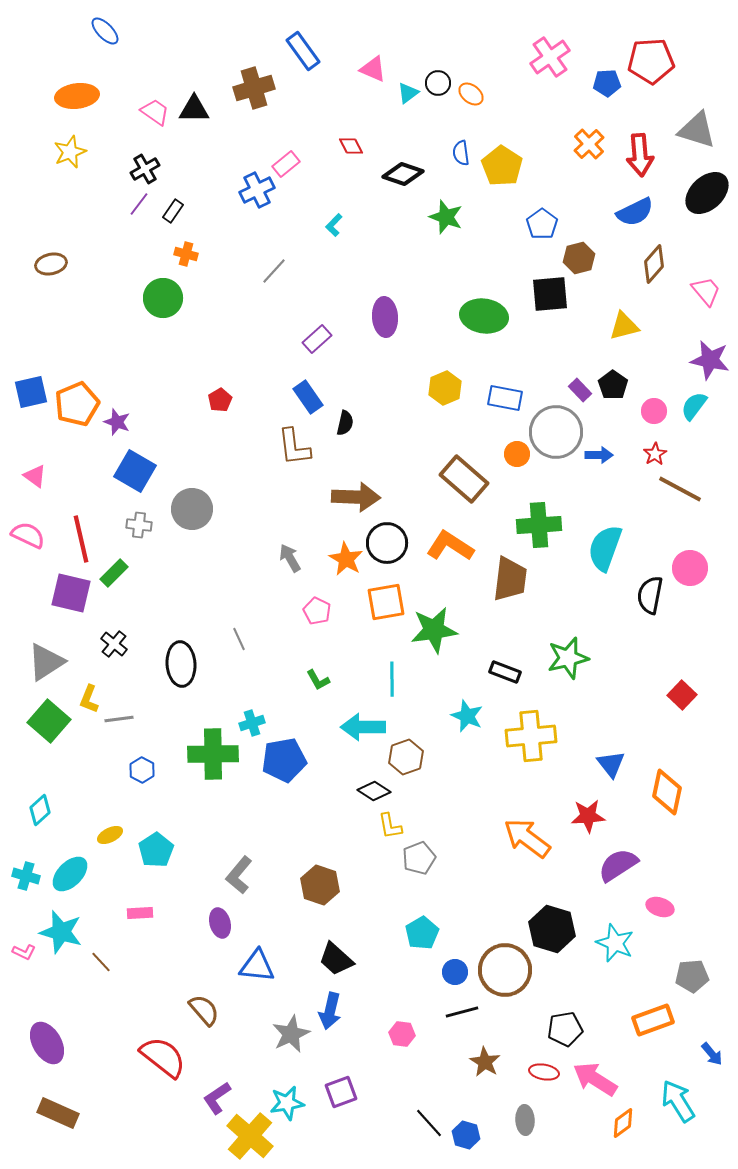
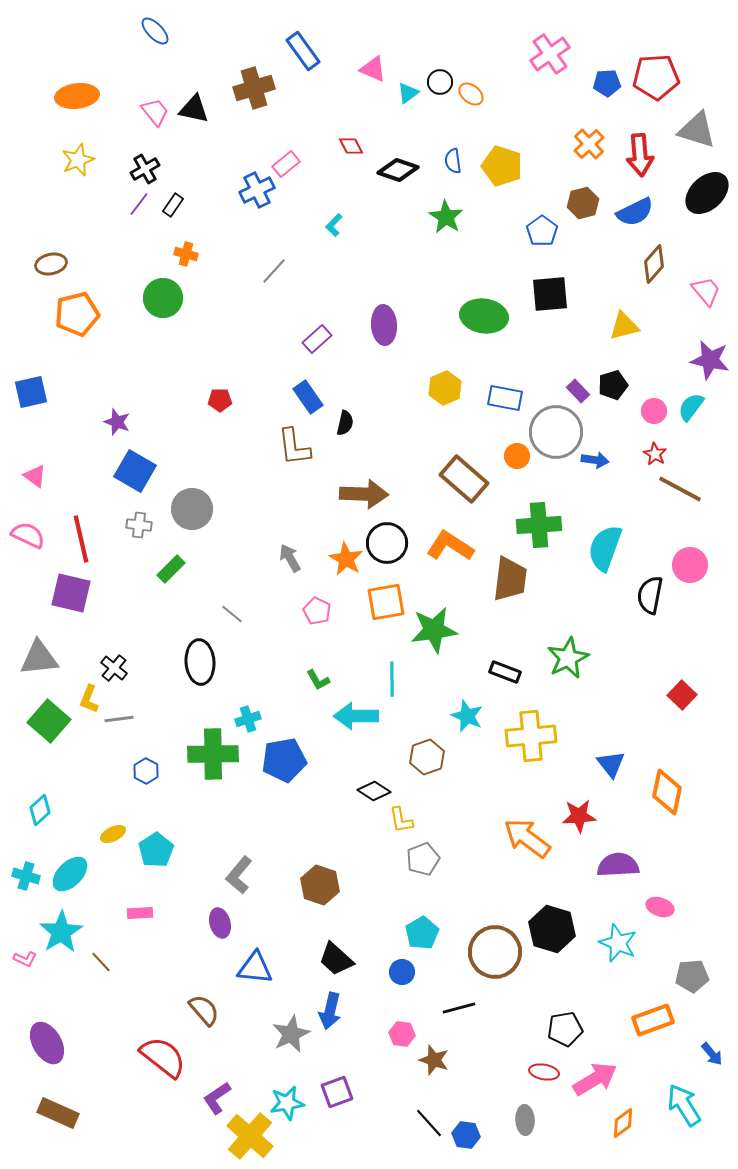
blue ellipse at (105, 31): moved 50 px right
pink cross at (550, 57): moved 3 px up
red pentagon at (651, 61): moved 5 px right, 16 px down
black circle at (438, 83): moved 2 px right, 1 px up
black triangle at (194, 109): rotated 12 degrees clockwise
pink trapezoid at (155, 112): rotated 16 degrees clockwise
yellow star at (70, 152): moved 8 px right, 8 px down
blue semicircle at (461, 153): moved 8 px left, 8 px down
yellow pentagon at (502, 166): rotated 15 degrees counterclockwise
black diamond at (403, 174): moved 5 px left, 4 px up
black rectangle at (173, 211): moved 6 px up
green star at (446, 217): rotated 12 degrees clockwise
blue pentagon at (542, 224): moved 7 px down
brown hexagon at (579, 258): moved 4 px right, 55 px up
purple ellipse at (385, 317): moved 1 px left, 8 px down
black pentagon at (613, 385): rotated 20 degrees clockwise
purple rectangle at (580, 390): moved 2 px left, 1 px down
red pentagon at (220, 400): rotated 30 degrees clockwise
orange pentagon at (77, 404): moved 90 px up; rotated 9 degrees clockwise
cyan semicircle at (694, 406): moved 3 px left, 1 px down
orange circle at (517, 454): moved 2 px down
red star at (655, 454): rotated 10 degrees counterclockwise
blue arrow at (599, 455): moved 4 px left, 5 px down; rotated 8 degrees clockwise
brown arrow at (356, 497): moved 8 px right, 3 px up
pink circle at (690, 568): moved 3 px up
green rectangle at (114, 573): moved 57 px right, 4 px up
gray line at (239, 639): moved 7 px left, 25 px up; rotated 25 degrees counterclockwise
black cross at (114, 644): moved 24 px down
green star at (568, 658): rotated 12 degrees counterclockwise
gray triangle at (46, 662): moved 7 px left, 4 px up; rotated 27 degrees clockwise
black ellipse at (181, 664): moved 19 px right, 2 px up
cyan cross at (252, 723): moved 4 px left, 4 px up
cyan arrow at (363, 727): moved 7 px left, 11 px up
brown hexagon at (406, 757): moved 21 px right
blue hexagon at (142, 770): moved 4 px right, 1 px down
red star at (588, 816): moved 9 px left
yellow L-shape at (390, 826): moved 11 px right, 6 px up
yellow ellipse at (110, 835): moved 3 px right, 1 px up
gray pentagon at (419, 858): moved 4 px right, 1 px down
purple semicircle at (618, 865): rotated 30 degrees clockwise
cyan star at (61, 932): rotated 24 degrees clockwise
cyan star at (615, 943): moved 3 px right
pink L-shape at (24, 952): moved 1 px right, 7 px down
blue triangle at (257, 966): moved 2 px left, 2 px down
brown circle at (505, 970): moved 10 px left, 18 px up
blue circle at (455, 972): moved 53 px left
black line at (462, 1012): moved 3 px left, 4 px up
brown star at (485, 1062): moved 51 px left, 2 px up; rotated 12 degrees counterclockwise
pink arrow at (595, 1079): rotated 117 degrees clockwise
purple square at (341, 1092): moved 4 px left
cyan arrow at (678, 1101): moved 6 px right, 4 px down
blue hexagon at (466, 1135): rotated 8 degrees counterclockwise
